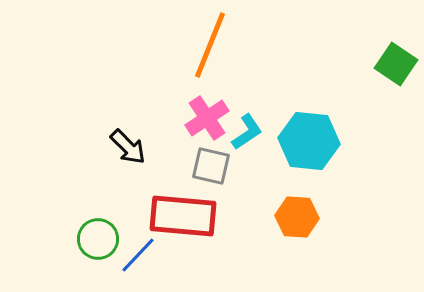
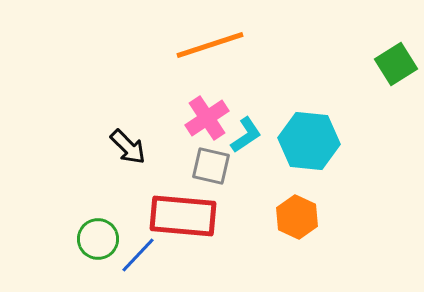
orange line: rotated 50 degrees clockwise
green square: rotated 24 degrees clockwise
cyan L-shape: moved 1 px left, 3 px down
orange hexagon: rotated 21 degrees clockwise
